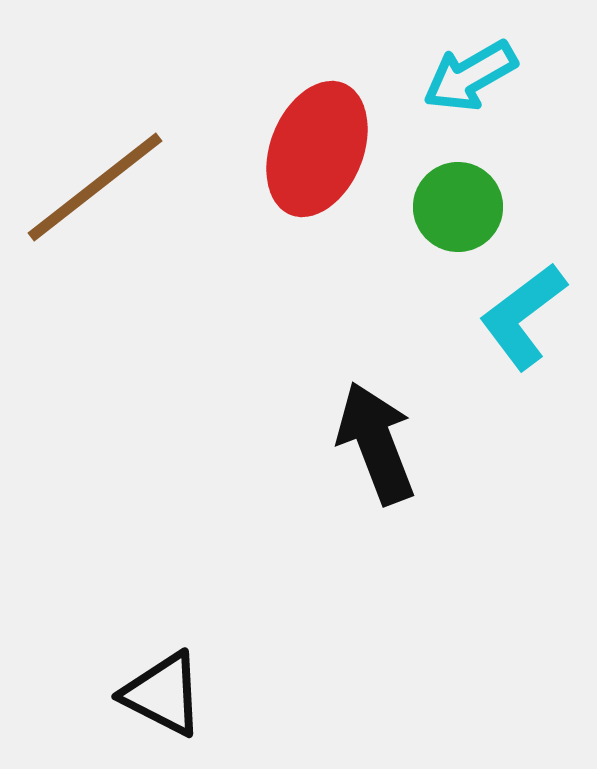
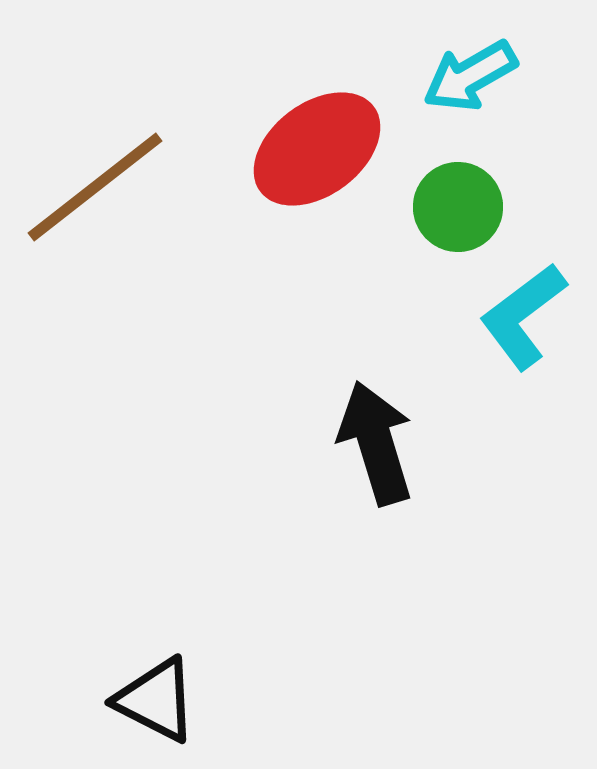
red ellipse: rotated 31 degrees clockwise
black arrow: rotated 4 degrees clockwise
black triangle: moved 7 px left, 6 px down
